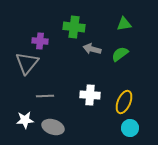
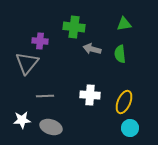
green semicircle: rotated 60 degrees counterclockwise
white star: moved 3 px left
gray ellipse: moved 2 px left
